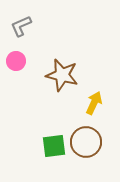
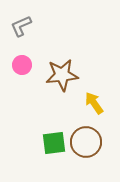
pink circle: moved 6 px right, 4 px down
brown star: rotated 20 degrees counterclockwise
yellow arrow: rotated 60 degrees counterclockwise
green square: moved 3 px up
